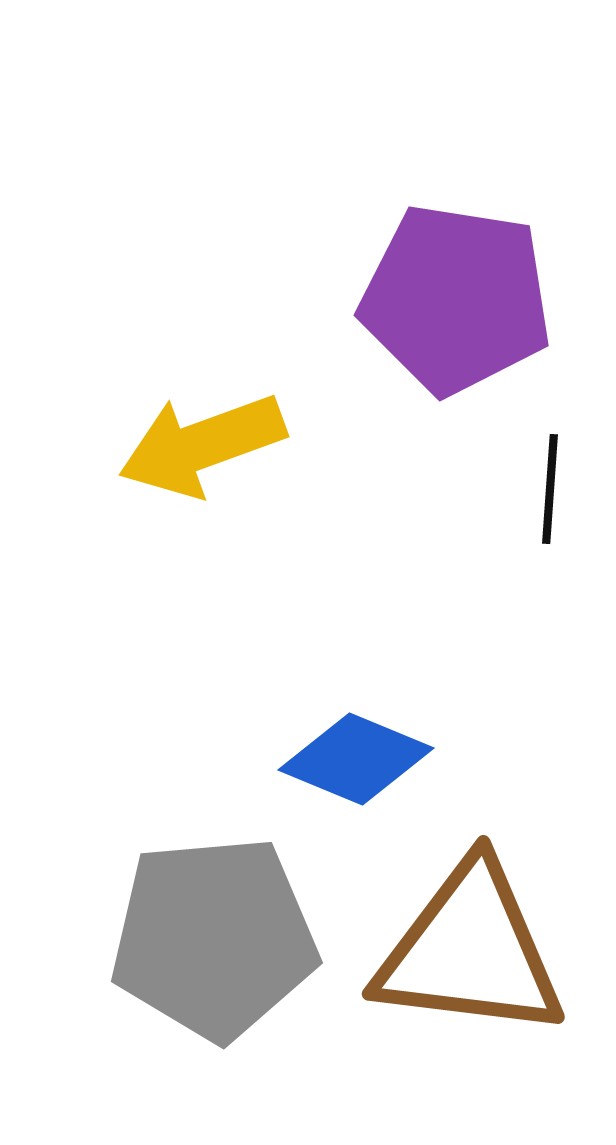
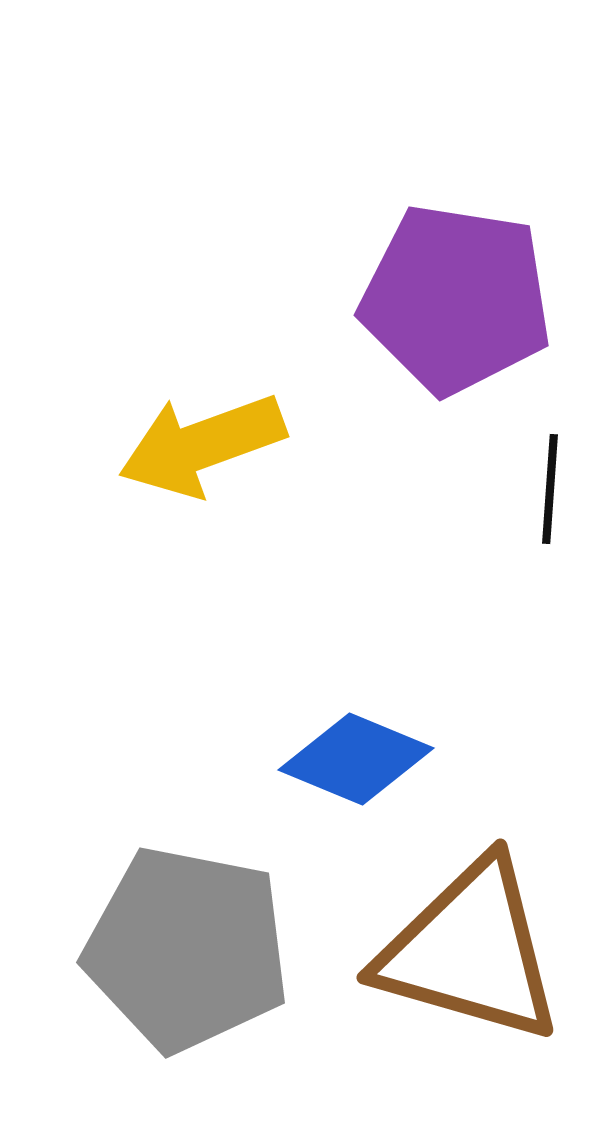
gray pentagon: moved 27 px left, 11 px down; rotated 16 degrees clockwise
brown triangle: rotated 9 degrees clockwise
